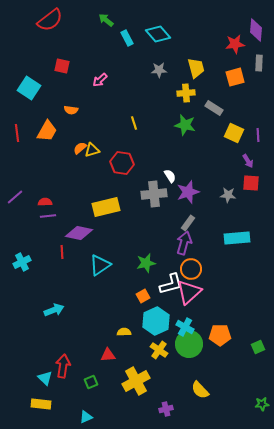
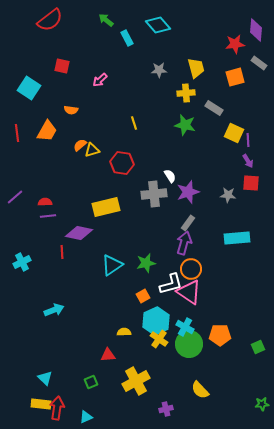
cyan diamond at (158, 34): moved 9 px up
gray rectangle at (259, 63): rotated 56 degrees counterclockwise
purple line at (258, 135): moved 10 px left, 5 px down
orange semicircle at (80, 148): moved 3 px up
cyan triangle at (100, 265): moved 12 px right
pink triangle at (189, 292): rotated 44 degrees counterclockwise
yellow cross at (159, 350): moved 11 px up
red arrow at (63, 366): moved 6 px left, 42 px down
